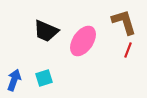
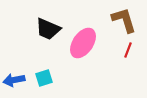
brown L-shape: moved 2 px up
black trapezoid: moved 2 px right, 2 px up
pink ellipse: moved 2 px down
blue arrow: rotated 120 degrees counterclockwise
